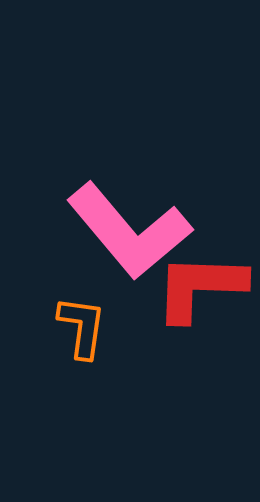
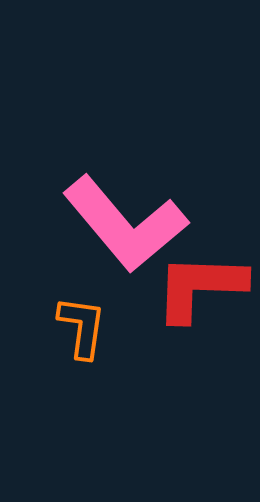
pink L-shape: moved 4 px left, 7 px up
